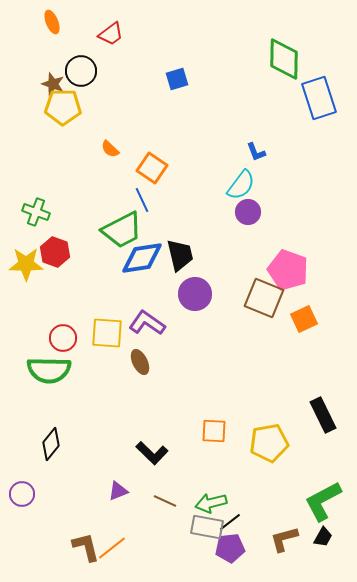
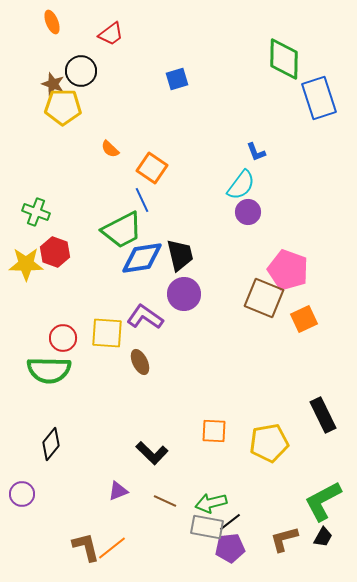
purple circle at (195, 294): moved 11 px left
purple L-shape at (147, 323): moved 2 px left, 6 px up
